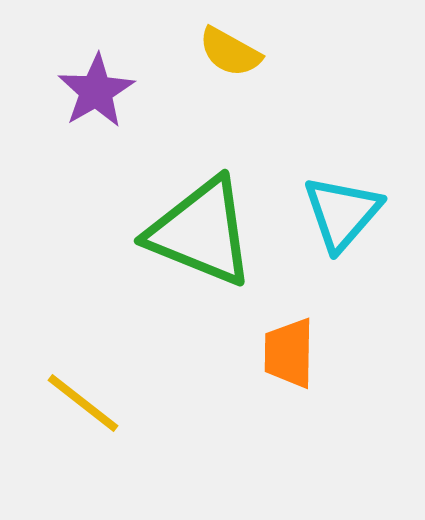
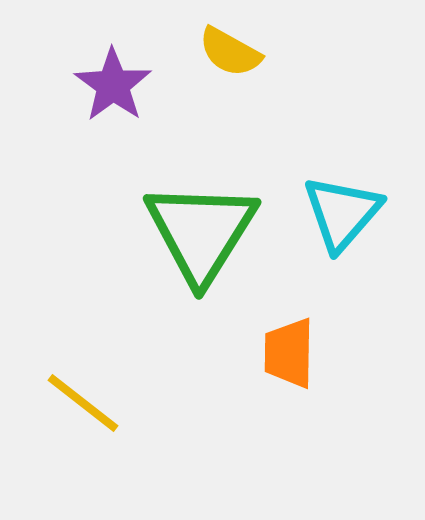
purple star: moved 17 px right, 6 px up; rotated 6 degrees counterclockwise
green triangle: rotated 40 degrees clockwise
